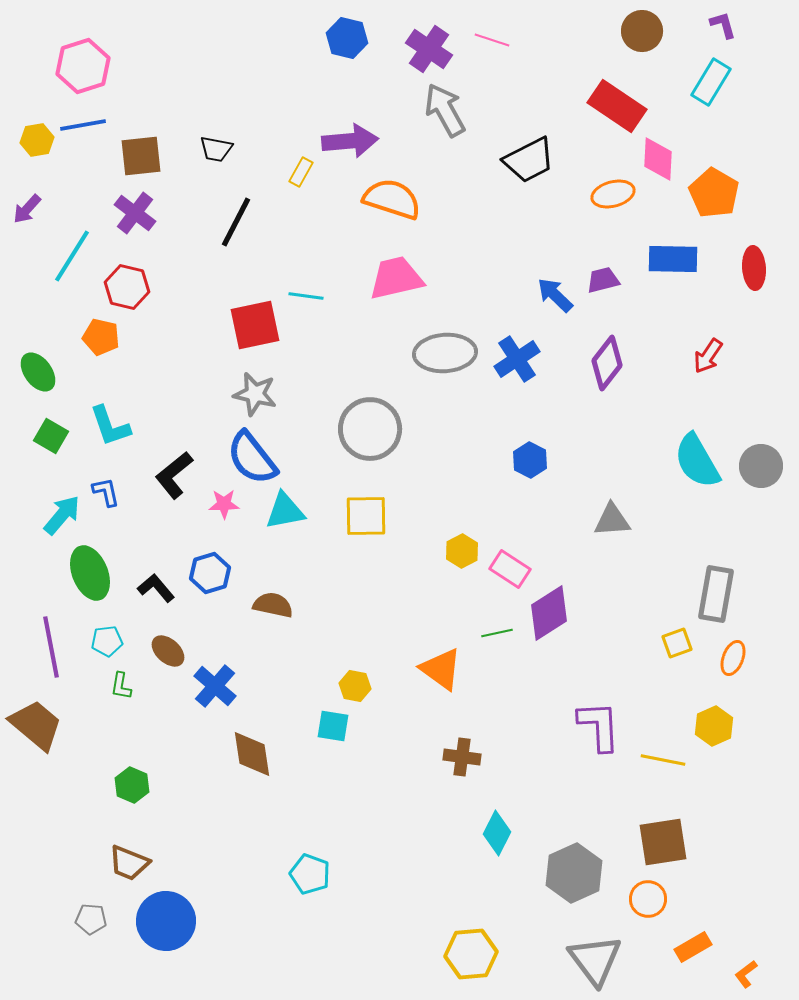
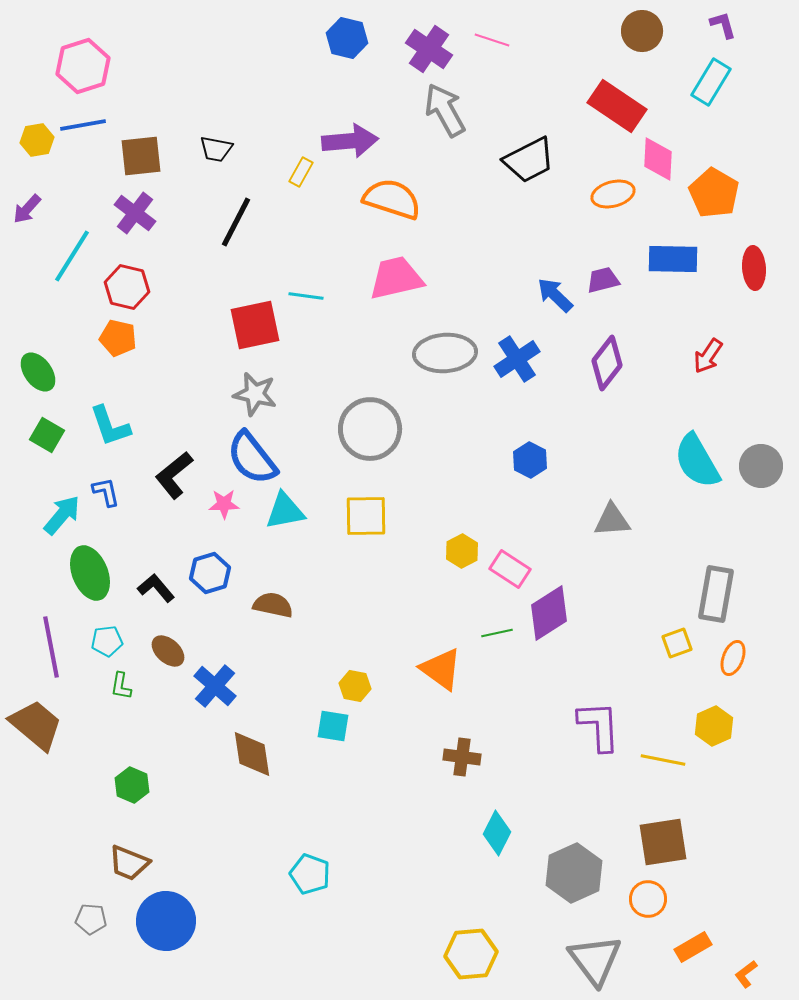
orange pentagon at (101, 337): moved 17 px right, 1 px down
green square at (51, 436): moved 4 px left, 1 px up
